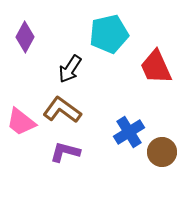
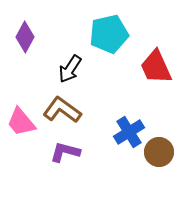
pink trapezoid: rotated 12 degrees clockwise
brown circle: moved 3 px left
